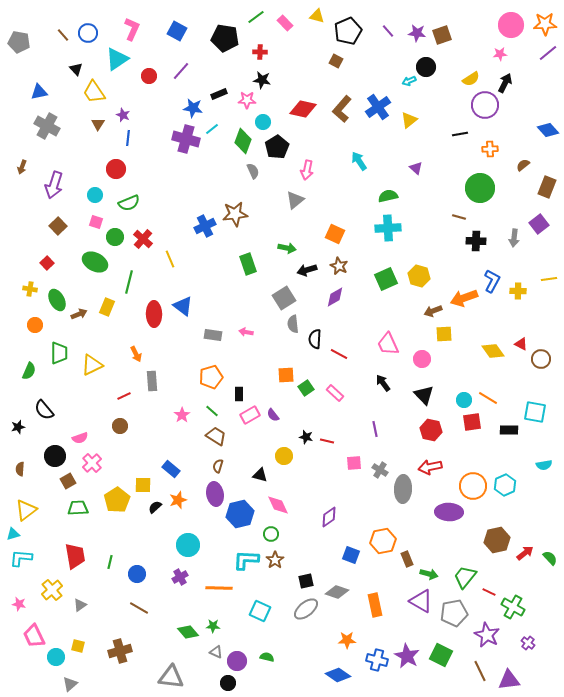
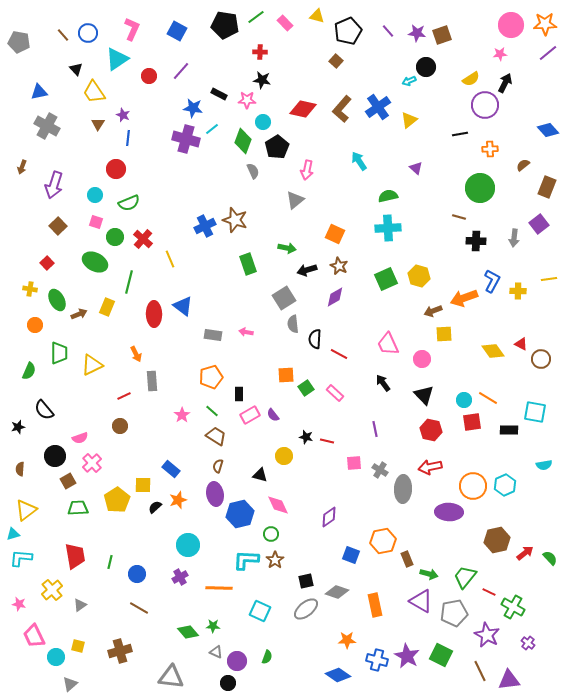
black pentagon at (225, 38): moved 13 px up
brown square at (336, 61): rotated 16 degrees clockwise
black rectangle at (219, 94): rotated 49 degrees clockwise
brown star at (235, 214): moved 6 px down; rotated 25 degrees clockwise
green semicircle at (267, 657): rotated 96 degrees clockwise
